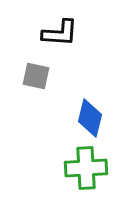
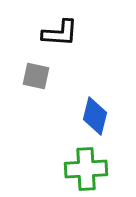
blue diamond: moved 5 px right, 2 px up
green cross: moved 1 px down
